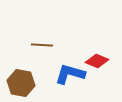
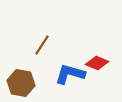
brown line: rotated 60 degrees counterclockwise
red diamond: moved 2 px down
